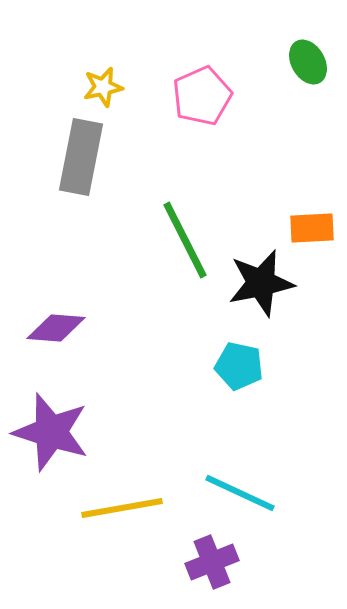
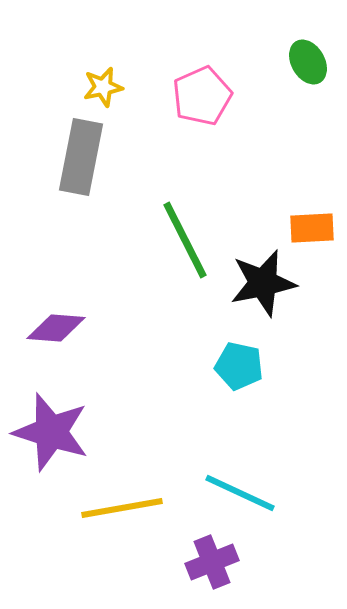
black star: moved 2 px right
